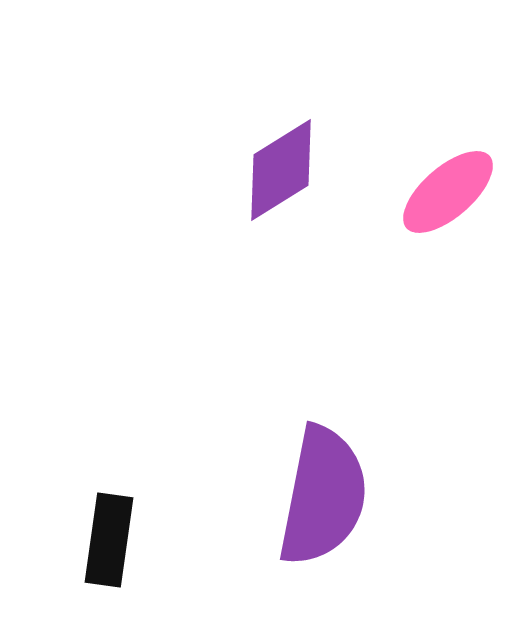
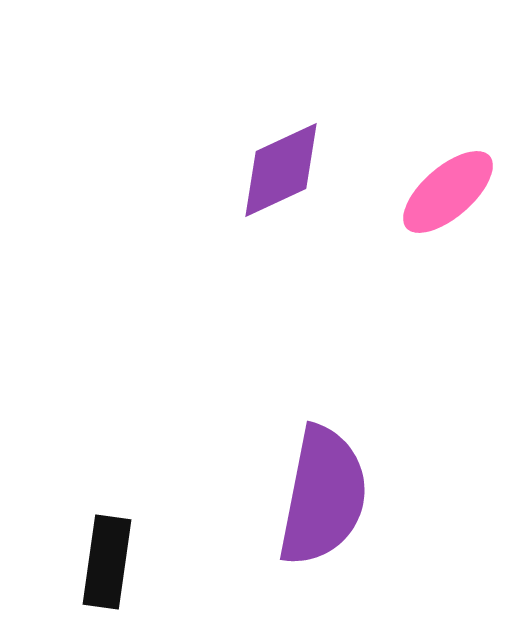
purple diamond: rotated 7 degrees clockwise
black rectangle: moved 2 px left, 22 px down
